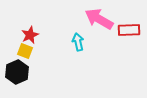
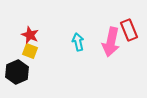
pink arrow: moved 12 px right, 23 px down; rotated 108 degrees counterclockwise
red rectangle: rotated 70 degrees clockwise
red star: rotated 24 degrees counterclockwise
yellow square: moved 5 px right
